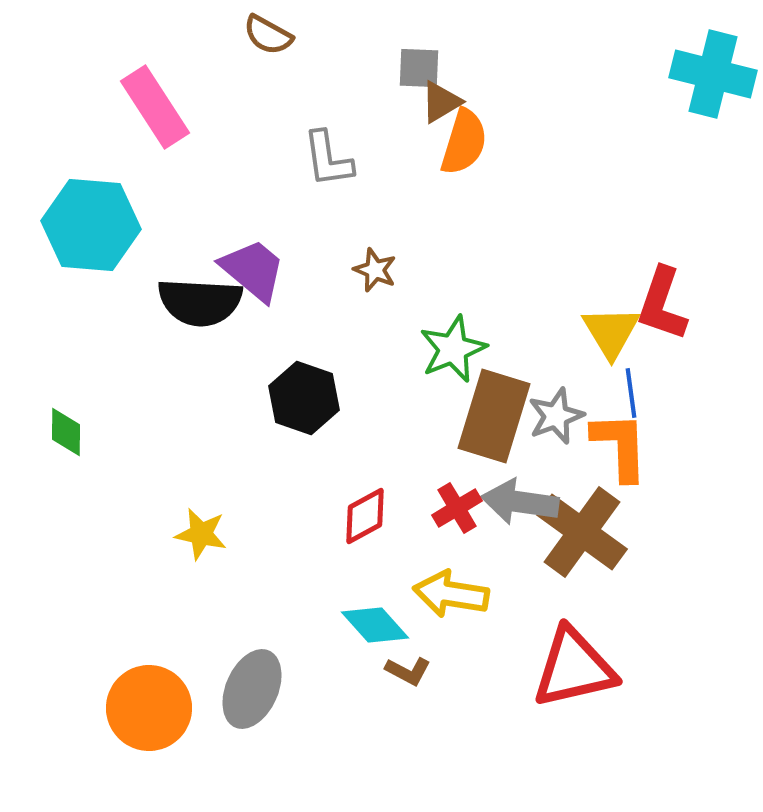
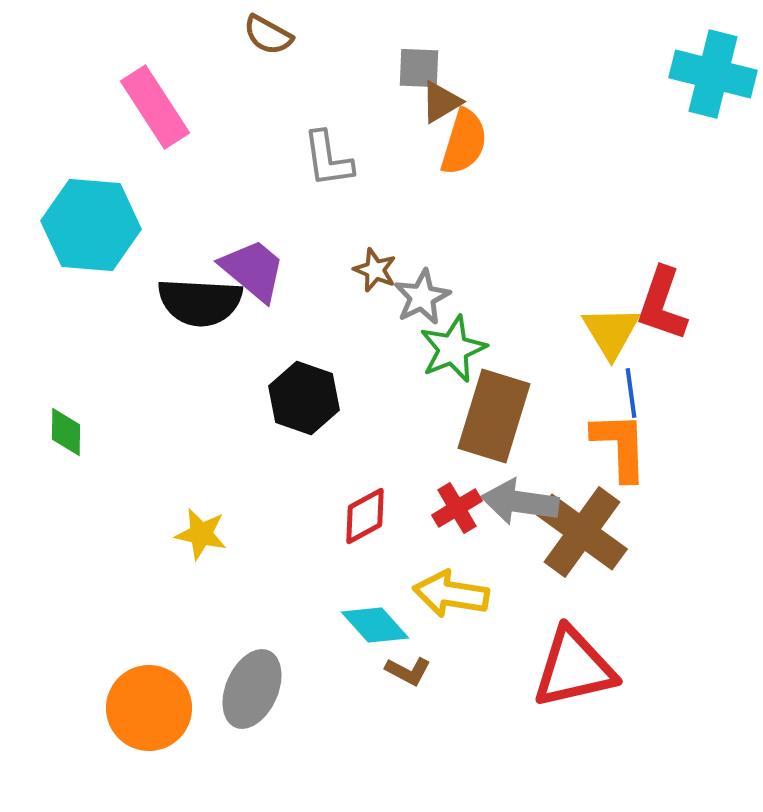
gray star: moved 134 px left, 119 px up; rotated 6 degrees counterclockwise
